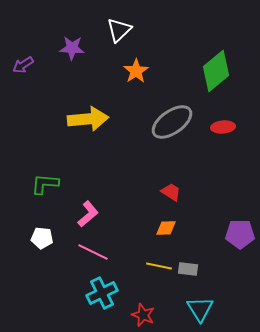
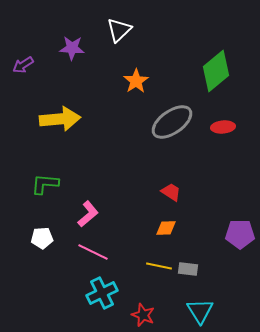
orange star: moved 10 px down
yellow arrow: moved 28 px left
white pentagon: rotated 10 degrees counterclockwise
cyan triangle: moved 2 px down
